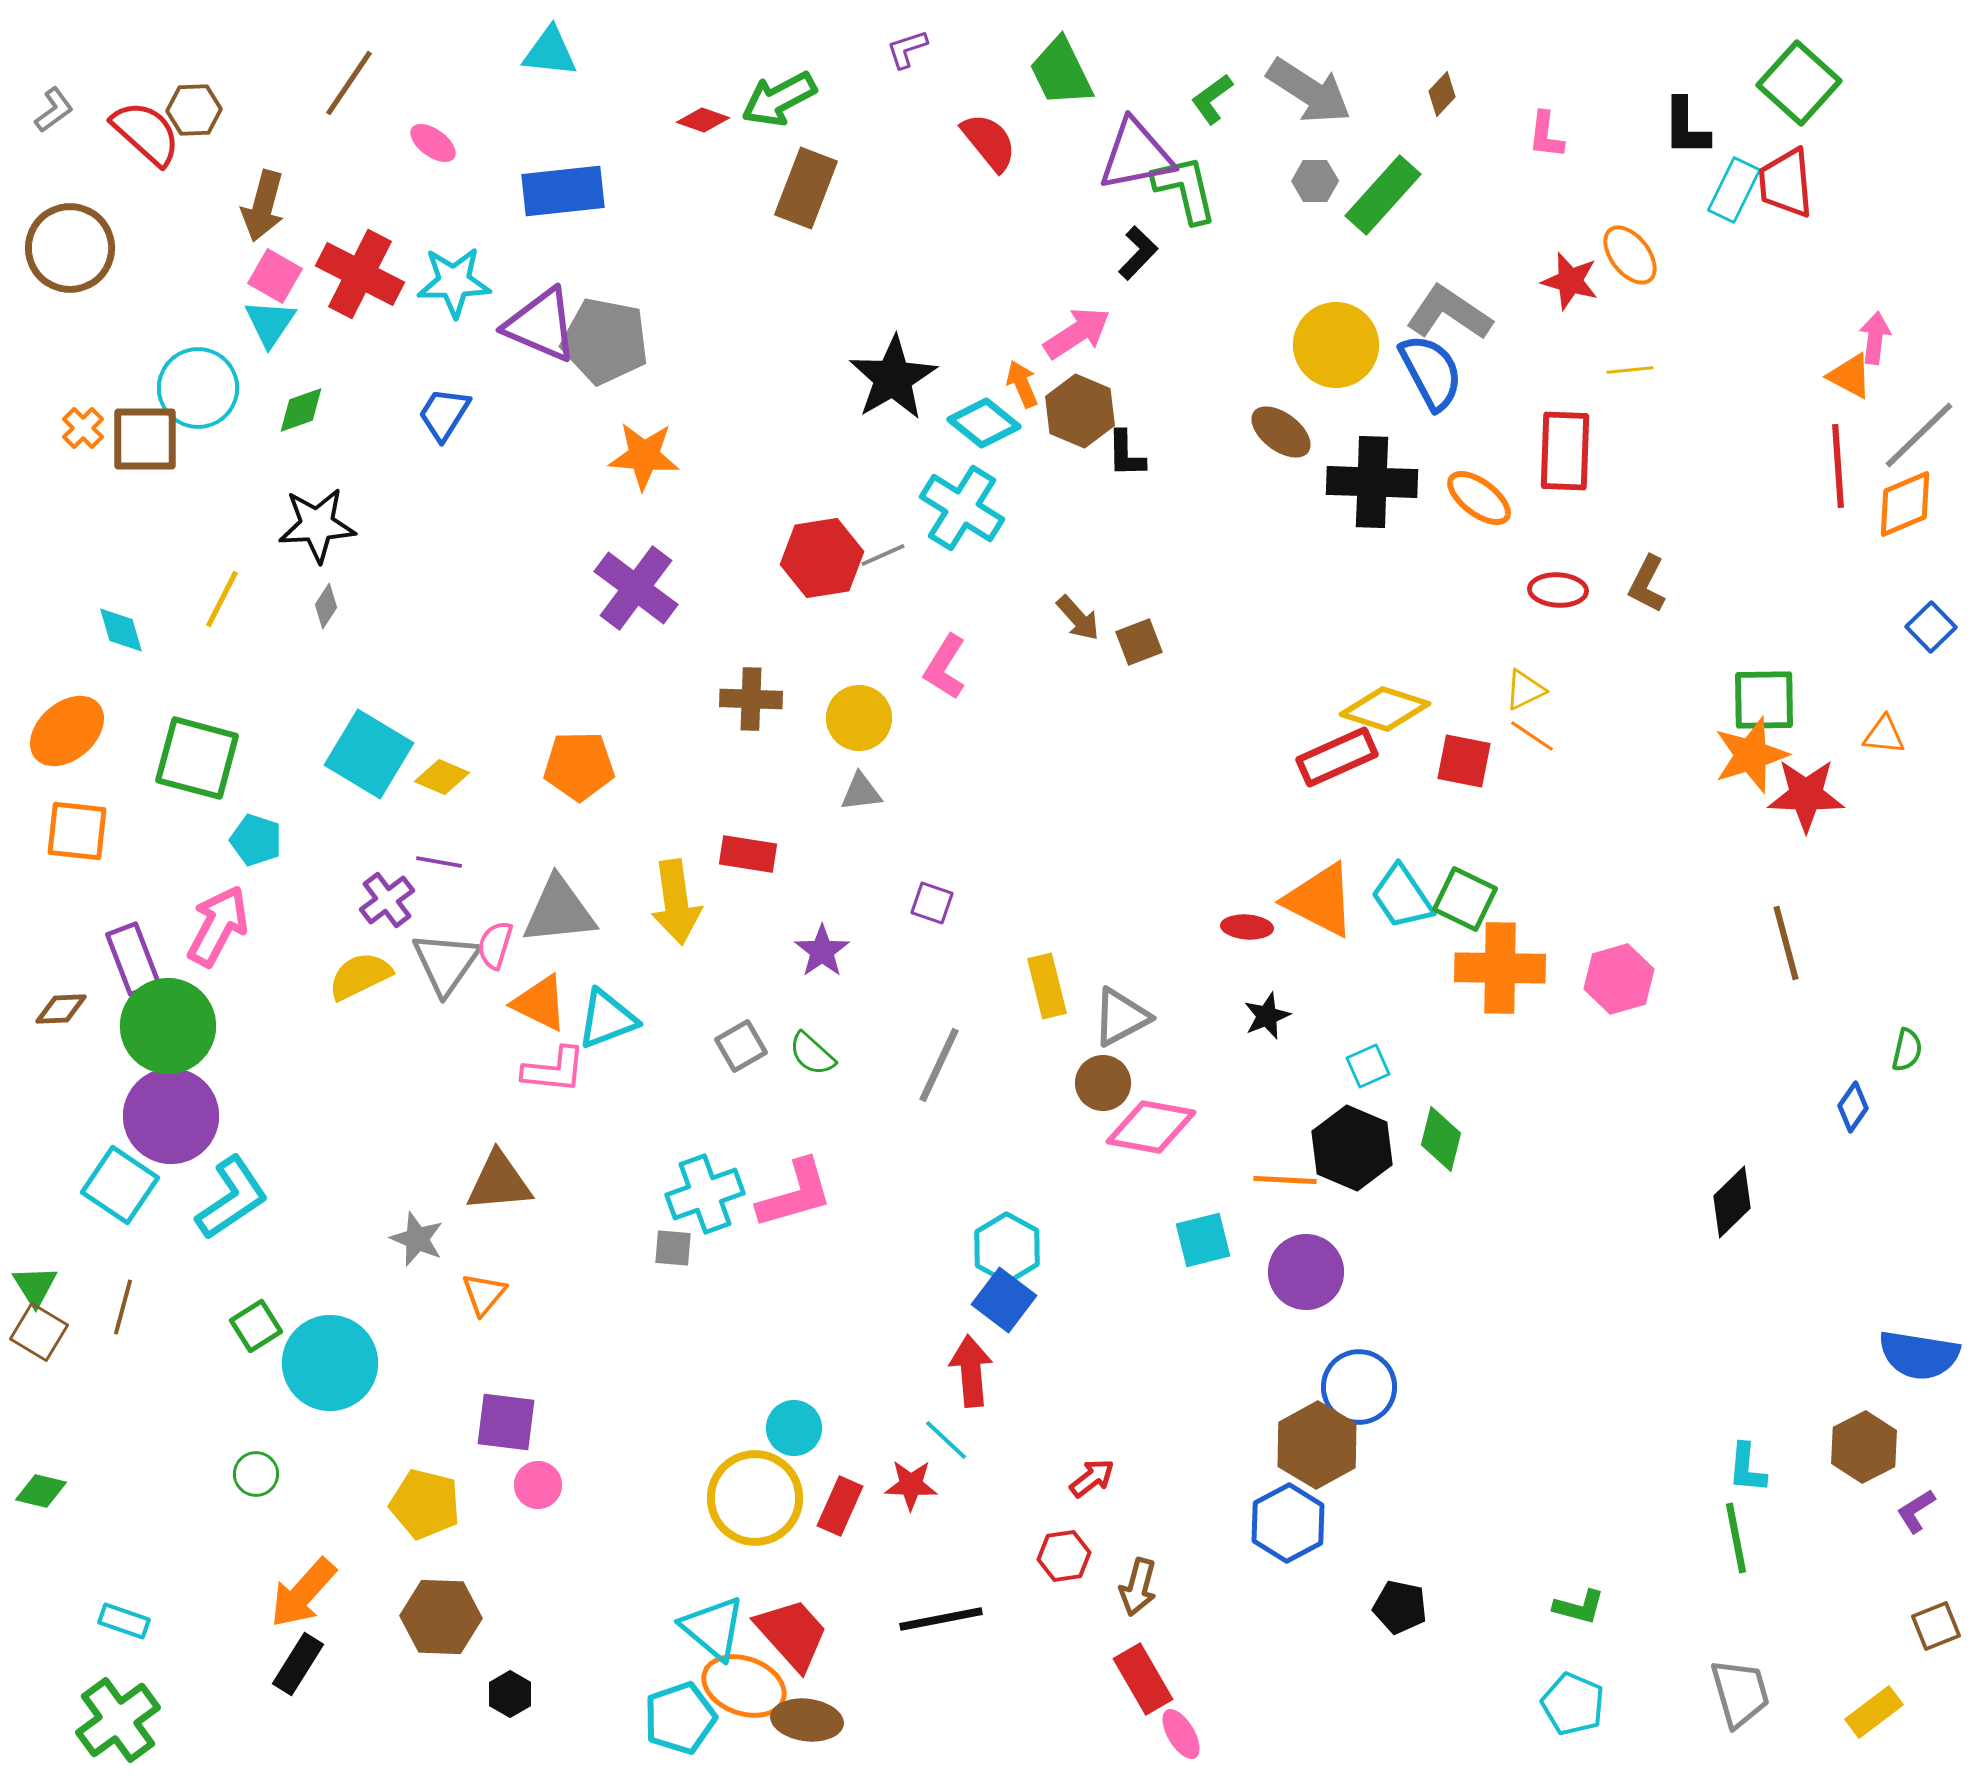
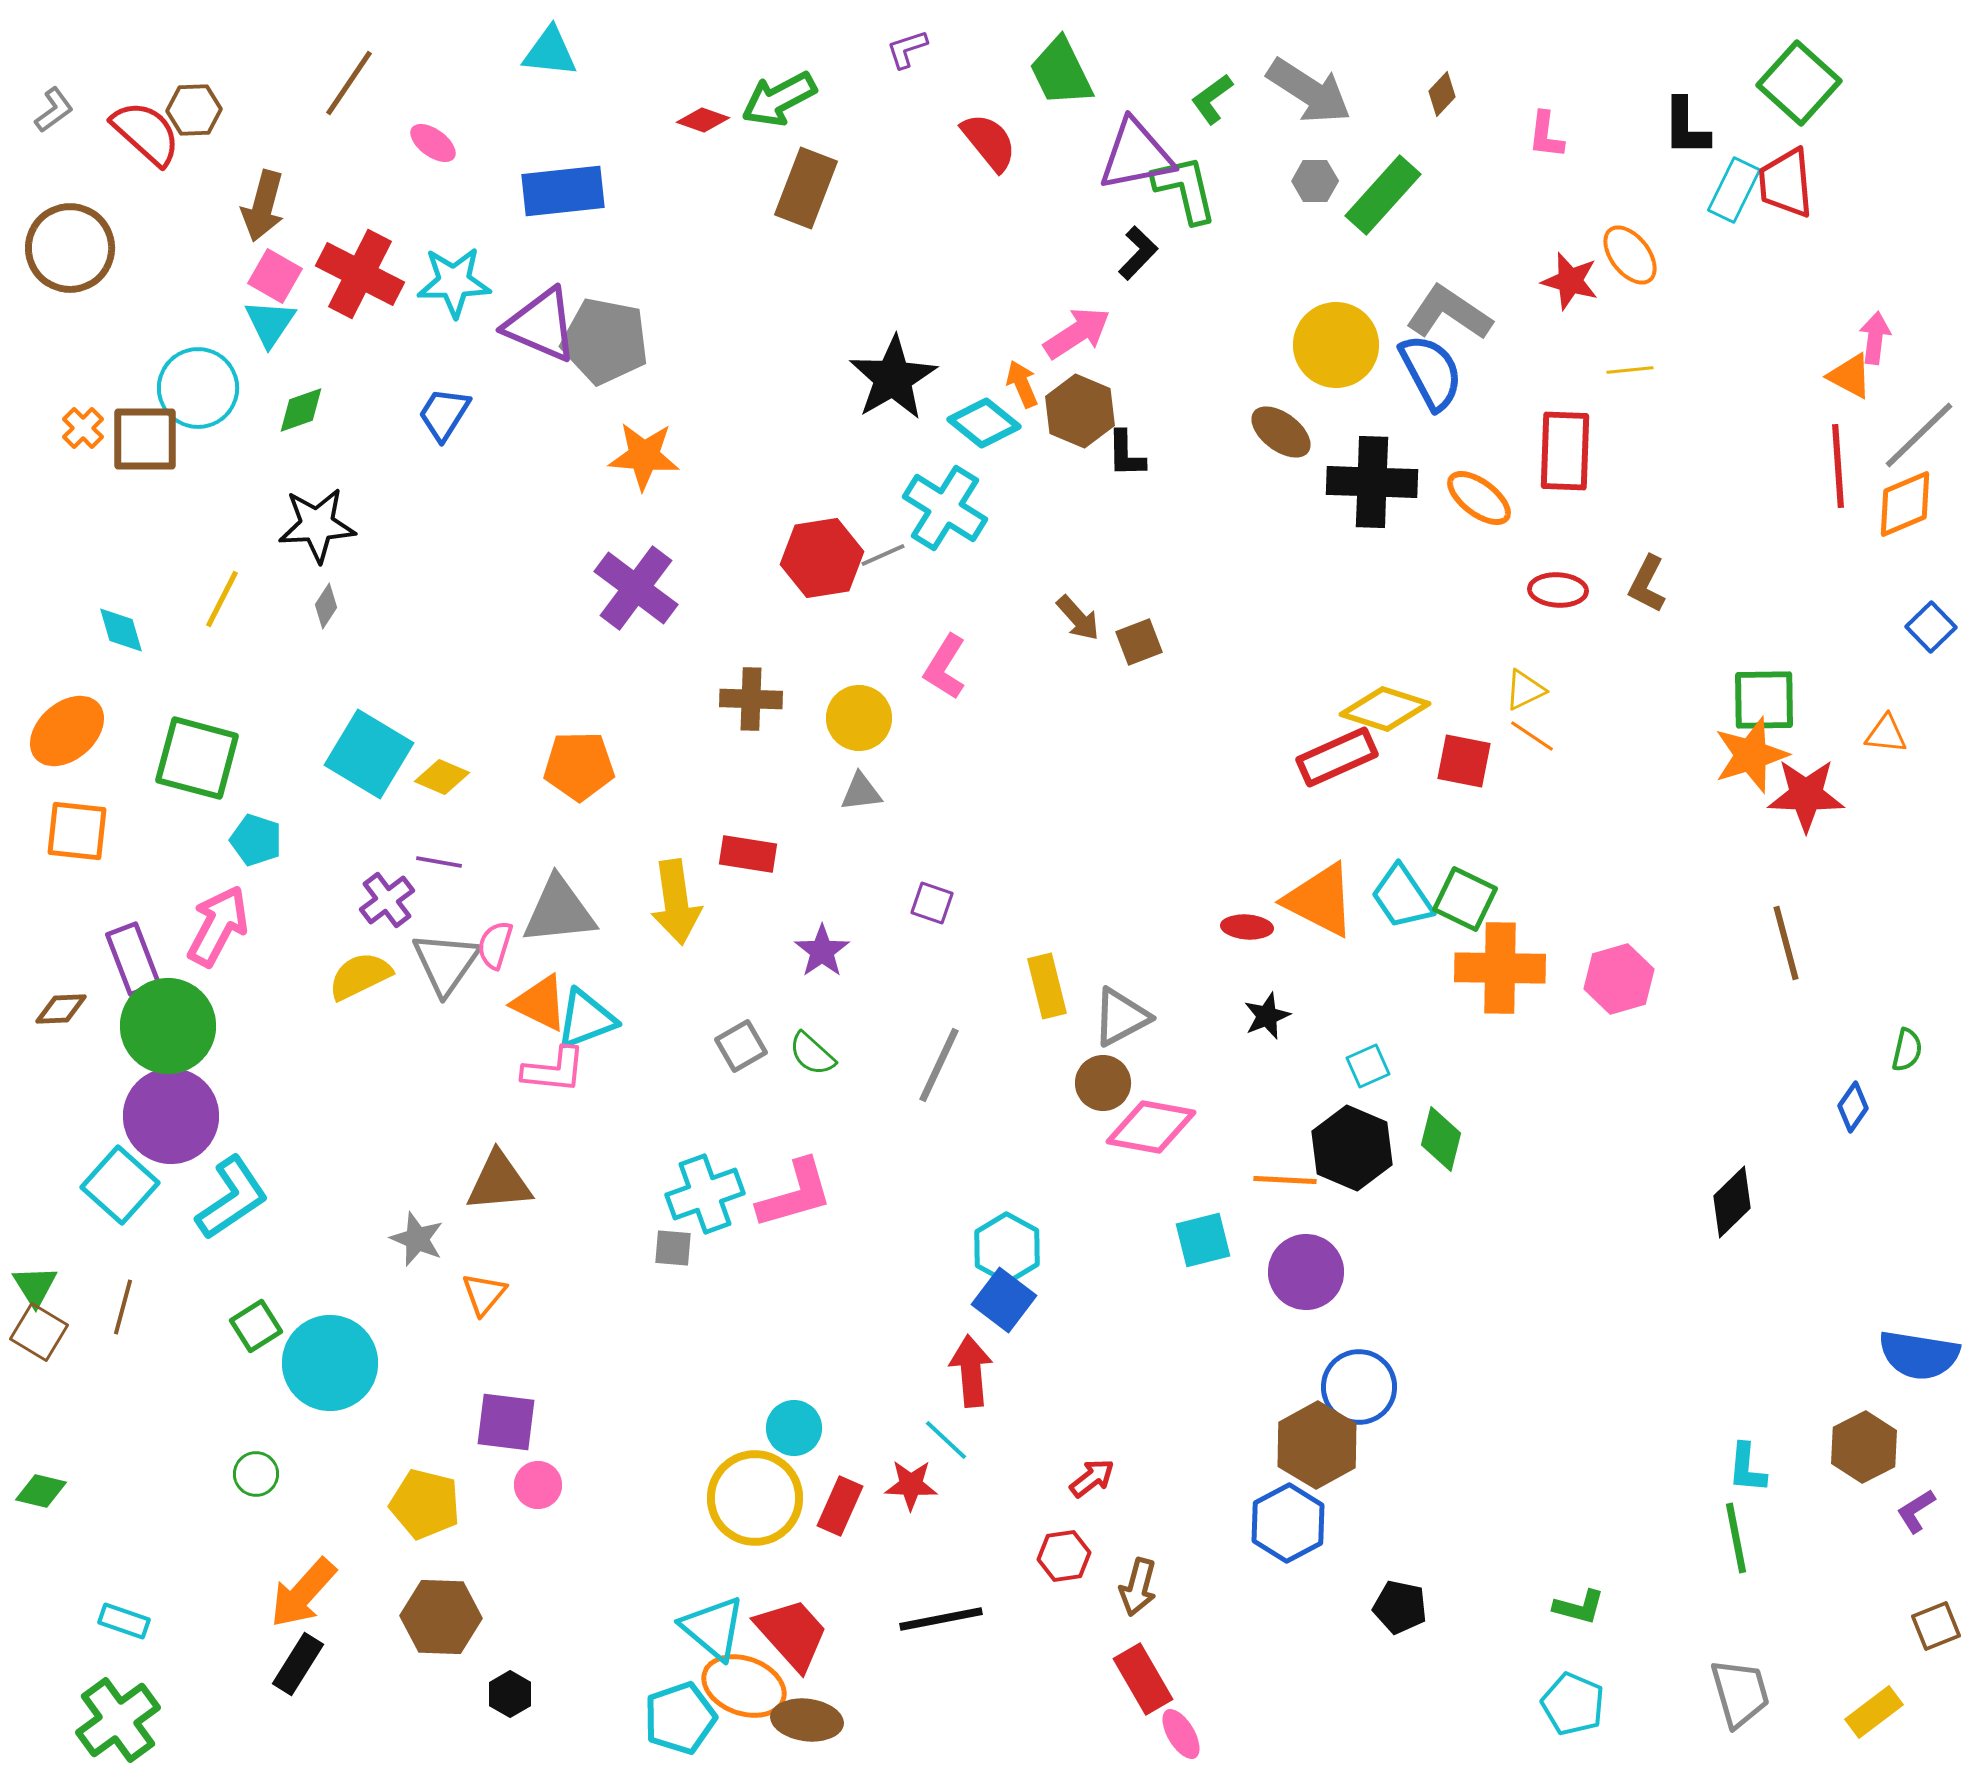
cyan cross at (962, 508): moved 17 px left
orange triangle at (1884, 735): moved 2 px right, 1 px up
cyan triangle at (607, 1019): moved 21 px left
cyan square at (120, 1185): rotated 8 degrees clockwise
